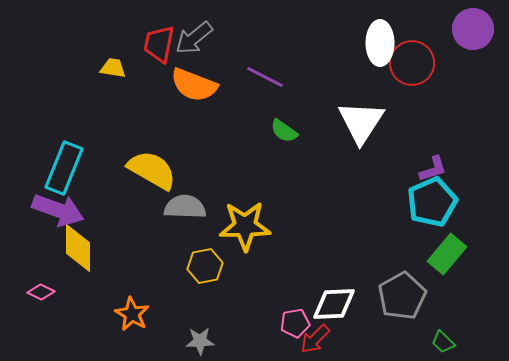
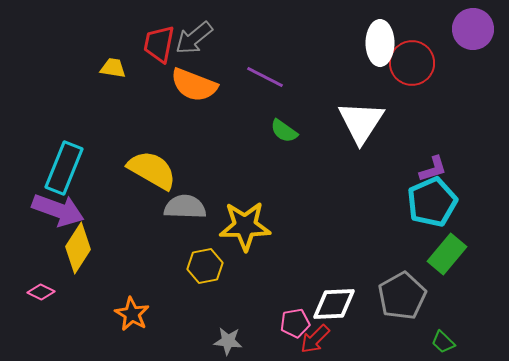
yellow diamond: rotated 33 degrees clockwise
gray star: moved 28 px right; rotated 8 degrees clockwise
